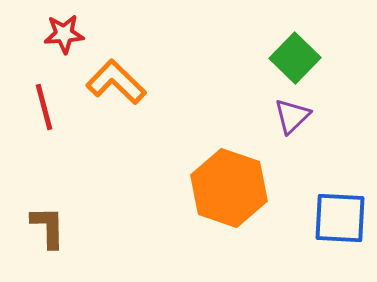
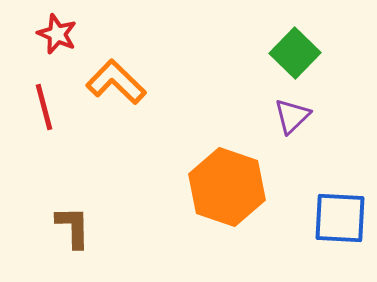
red star: moved 7 px left; rotated 27 degrees clockwise
green square: moved 5 px up
orange hexagon: moved 2 px left, 1 px up
brown L-shape: moved 25 px right
